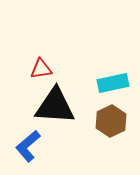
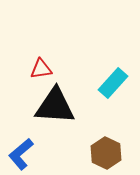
cyan rectangle: rotated 36 degrees counterclockwise
brown hexagon: moved 5 px left, 32 px down; rotated 8 degrees counterclockwise
blue L-shape: moved 7 px left, 8 px down
